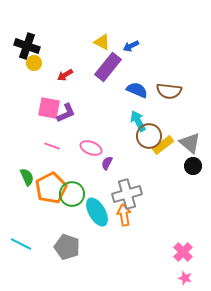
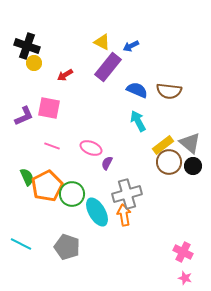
purple L-shape: moved 42 px left, 3 px down
brown circle: moved 20 px right, 26 px down
orange pentagon: moved 4 px left, 2 px up
pink cross: rotated 18 degrees counterclockwise
